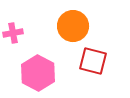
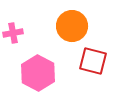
orange circle: moved 1 px left
